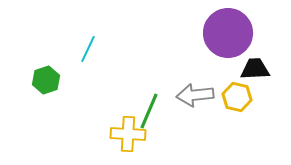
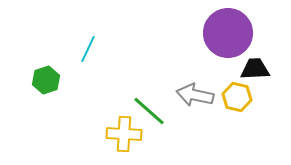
gray arrow: rotated 18 degrees clockwise
green line: rotated 72 degrees counterclockwise
yellow cross: moved 4 px left
